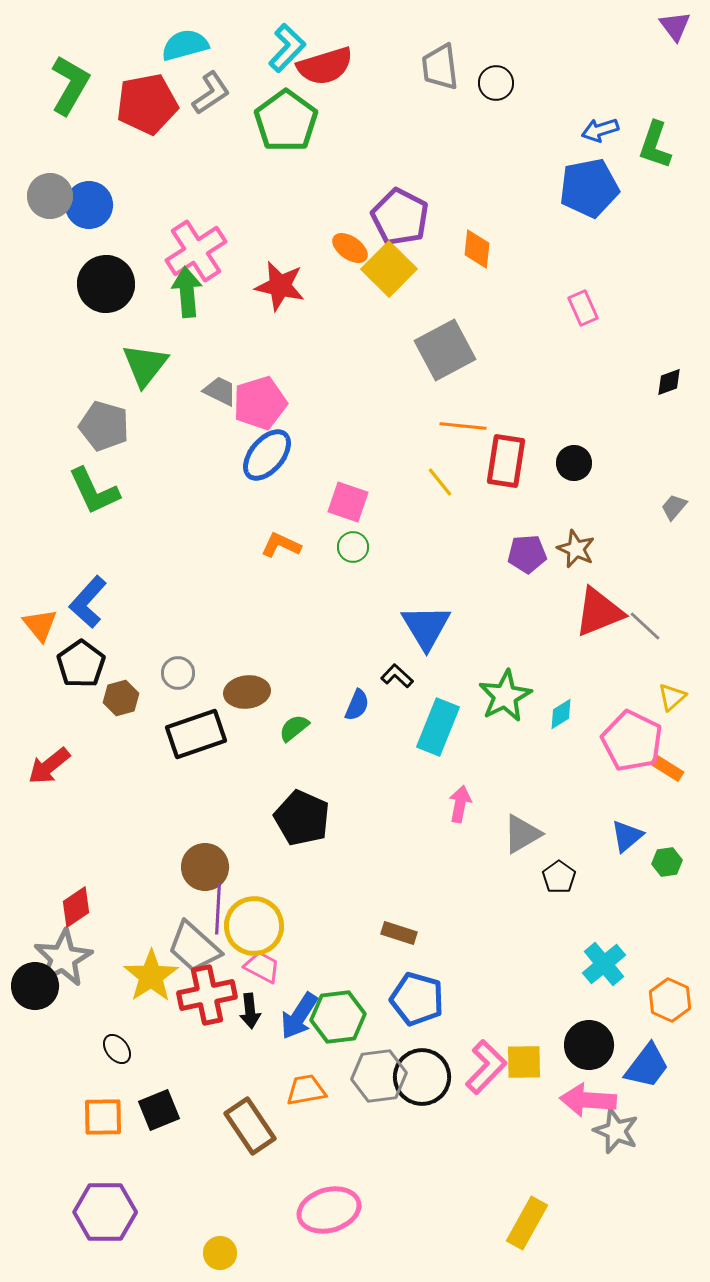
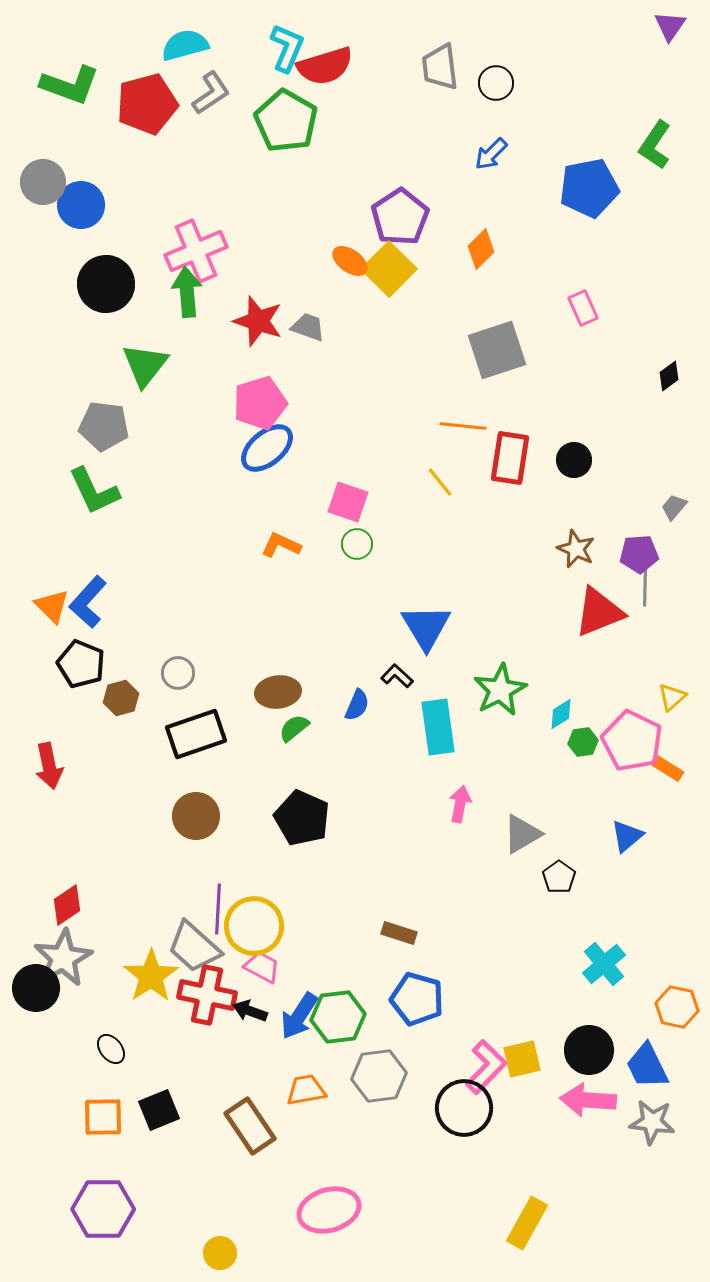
purple triangle at (675, 26): moved 5 px left; rotated 12 degrees clockwise
cyan L-shape at (287, 48): rotated 21 degrees counterclockwise
green L-shape at (70, 85): rotated 80 degrees clockwise
red pentagon at (147, 104): rotated 4 degrees counterclockwise
green pentagon at (286, 121): rotated 6 degrees counterclockwise
blue arrow at (600, 130): moved 109 px left, 24 px down; rotated 27 degrees counterclockwise
green L-shape at (655, 145): rotated 15 degrees clockwise
gray circle at (50, 196): moved 7 px left, 14 px up
blue circle at (89, 205): moved 8 px left
purple pentagon at (400, 217): rotated 12 degrees clockwise
orange ellipse at (350, 248): moved 13 px down
orange diamond at (477, 249): moved 4 px right; rotated 39 degrees clockwise
pink cross at (196, 251): rotated 10 degrees clockwise
red star at (280, 286): moved 22 px left, 35 px down; rotated 6 degrees clockwise
gray square at (445, 350): moved 52 px right; rotated 10 degrees clockwise
black diamond at (669, 382): moved 6 px up; rotated 16 degrees counterclockwise
gray trapezoid at (220, 391): moved 88 px right, 64 px up; rotated 6 degrees counterclockwise
gray pentagon at (104, 426): rotated 9 degrees counterclockwise
blue ellipse at (267, 455): moved 7 px up; rotated 10 degrees clockwise
red rectangle at (506, 461): moved 4 px right, 3 px up
black circle at (574, 463): moved 3 px up
green circle at (353, 547): moved 4 px right, 3 px up
purple pentagon at (527, 554): moved 112 px right
orange triangle at (40, 625): moved 12 px right, 19 px up; rotated 6 degrees counterclockwise
gray line at (645, 626): moved 38 px up; rotated 48 degrees clockwise
black pentagon at (81, 664): rotated 15 degrees counterclockwise
brown ellipse at (247, 692): moved 31 px right
green star at (505, 696): moved 5 px left, 6 px up
cyan rectangle at (438, 727): rotated 30 degrees counterclockwise
red arrow at (49, 766): rotated 63 degrees counterclockwise
green hexagon at (667, 862): moved 84 px left, 120 px up
brown circle at (205, 867): moved 9 px left, 51 px up
red diamond at (76, 907): moved 9 px left, 2 px up
black circle at (35, 986): moved 1 px right, 2 px down
red cross at (207, 995): rotated 24 degrees clockwise
orange hexagon at (670, 1000): moved 7 px right, 7 px down; rotated 12 degrees counterclockwise
black arrow at (250, 1011): rotated 116 degrees clockwise
black circle at (589, 1045): moved 5 px down
black ellipse at (117, 1049): moved 6 px left
yellow square at (524, 1062): moved 2 px left, 3 px up; rotated 12 degrees counterclockwise
blue trapezoid at (647, 1066): rotated 117 degrees clockwise
black circle at (422, 1077): moved 42 px right, 31 px down
gray star at (616, 1131): moved 36 px right, 9 px up; rotated 15 degrees counterclockwise
purple hexagon at (105, 1212): moved 2 px left, 3 px up
